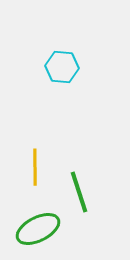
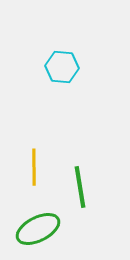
yellow line: moved 1 px left
green line: moved 1 px right, 5 px up; rotated 9 degrees clockwise
